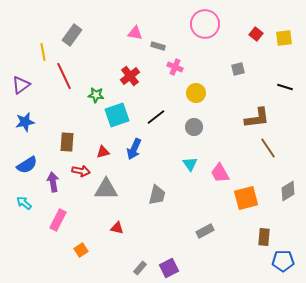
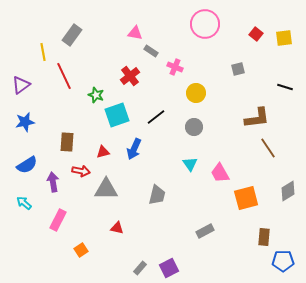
gray rectangle at (158, 46): moved 7 px left, 5 px down; rotated 16 degrees clockwise
green star at (96, 95): rotated 14 degrees clockwise
